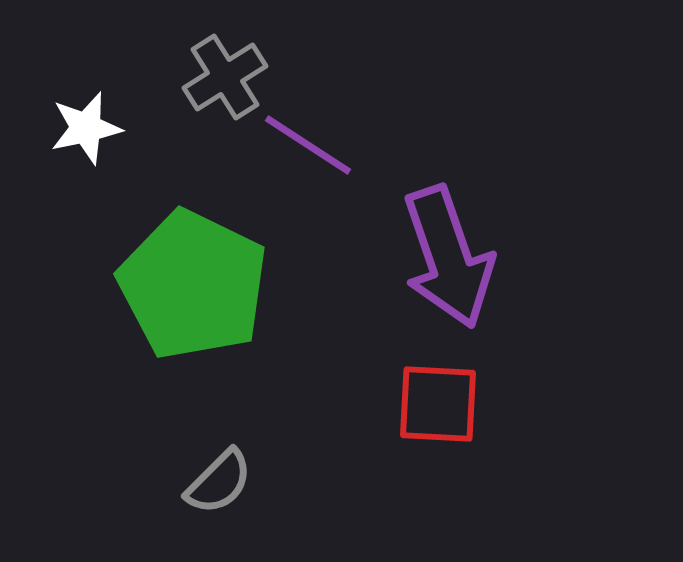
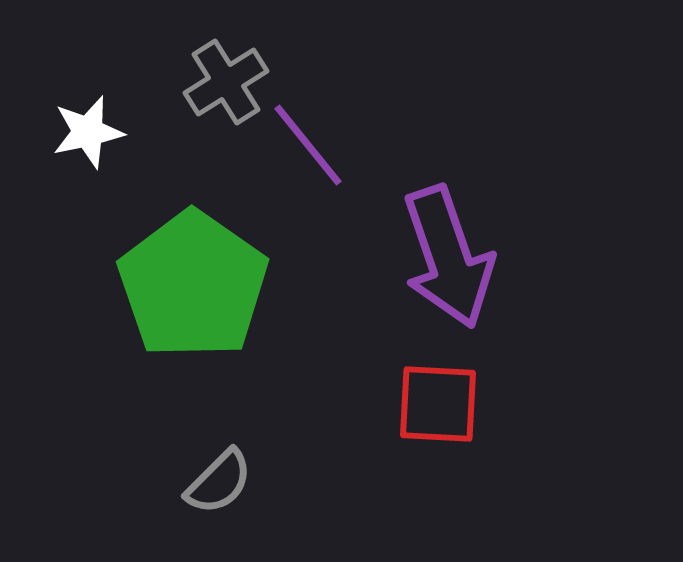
gray cross: moved 1 px right, 5 px down
white star: moved 2 px right, 4 px down
purple line: rotated 18 degrees clockwise
green pentagon: rotated 9 degrees clockwise
